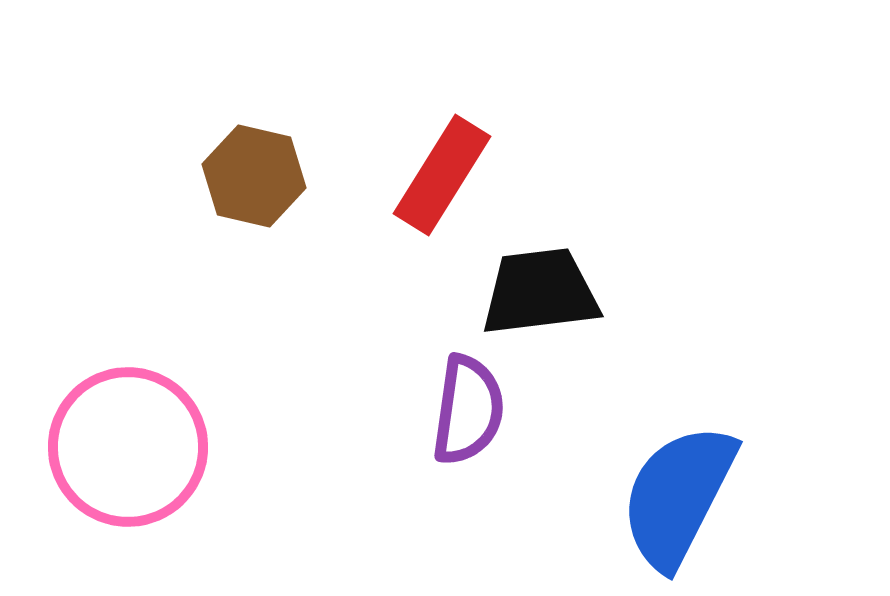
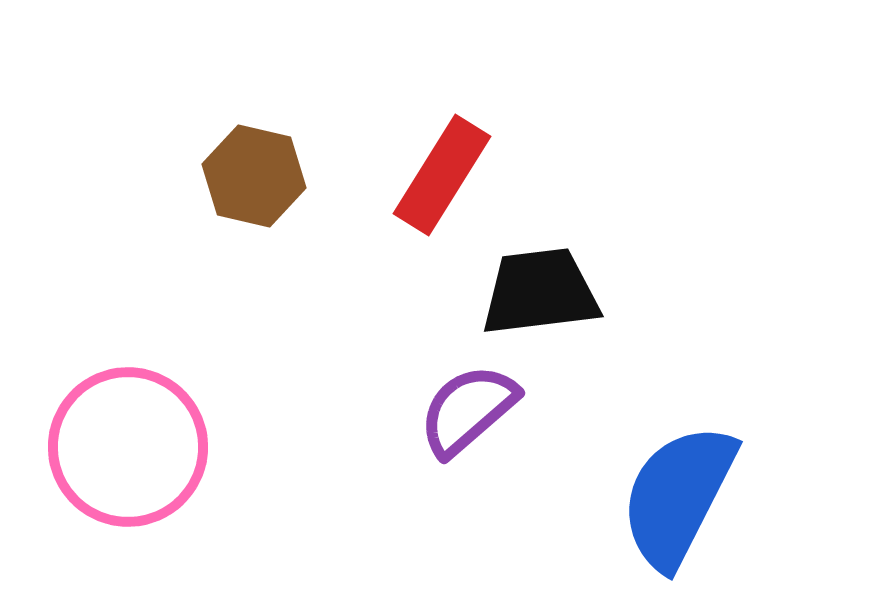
purple semicircle: rotated 139 degrees counterclockwise
